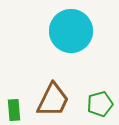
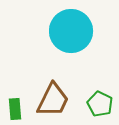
green pentagon: rotated 30 degrees counterclockwise
green rectangle: moved 1 px right, 1 px up
